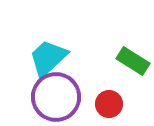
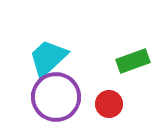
green rectangle: rotated 52 degrees counterclockwise
